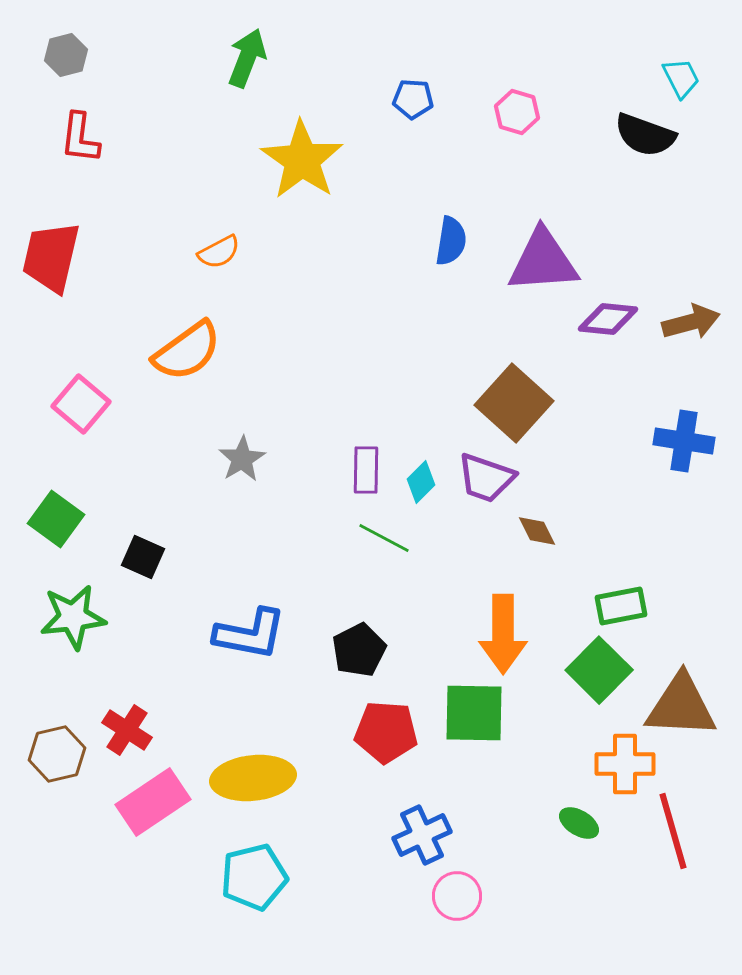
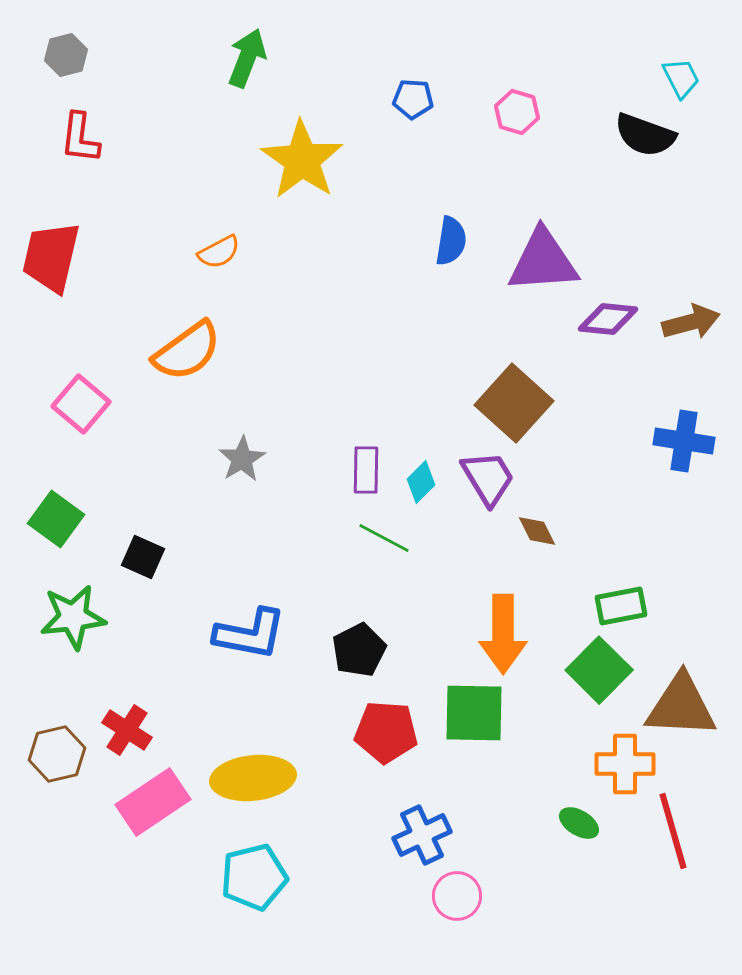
purple trapezoid at (486, 478): moved 2 px right; rotated 140 degrees counterclockwise
